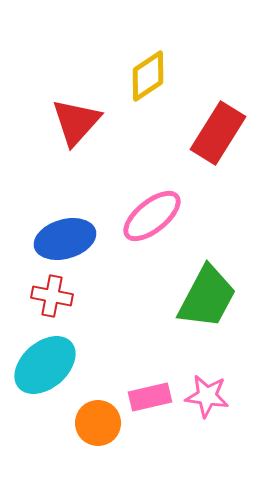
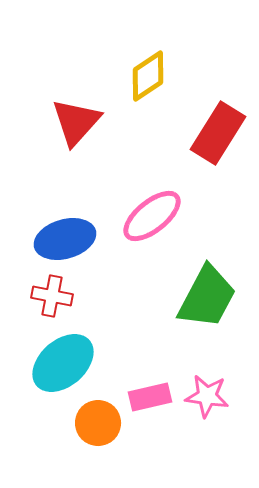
cyan ellipse: moved 18 px right, 2 px up
